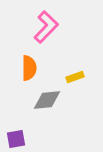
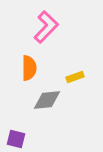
purple square: rotated 24 degrees clockwise
